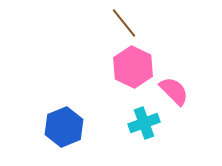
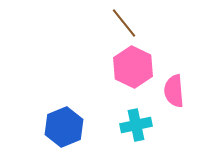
pink semicircle: rotated 140 degrees counterclockwise
cyan cross: moved 8 px left, 2 px down; rotated 8 degrees clockwise
